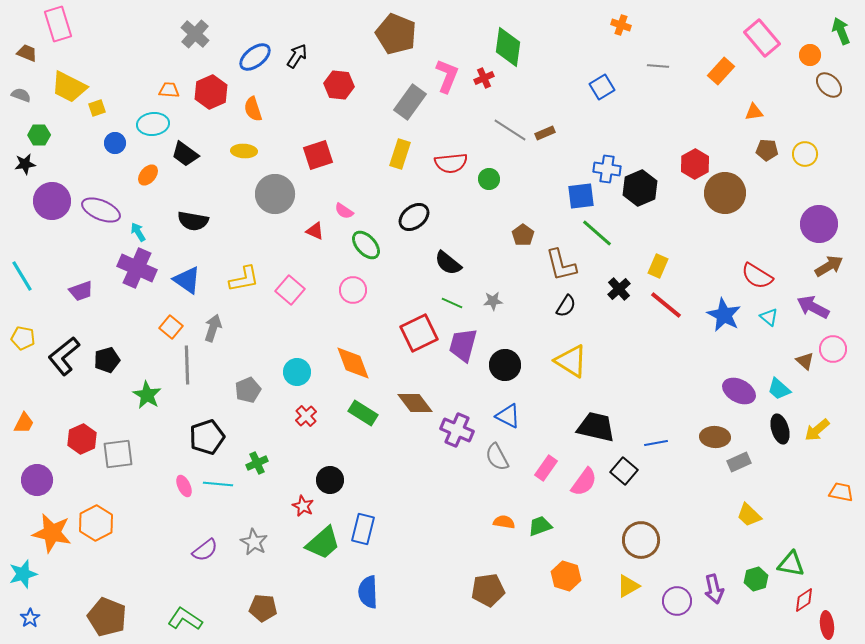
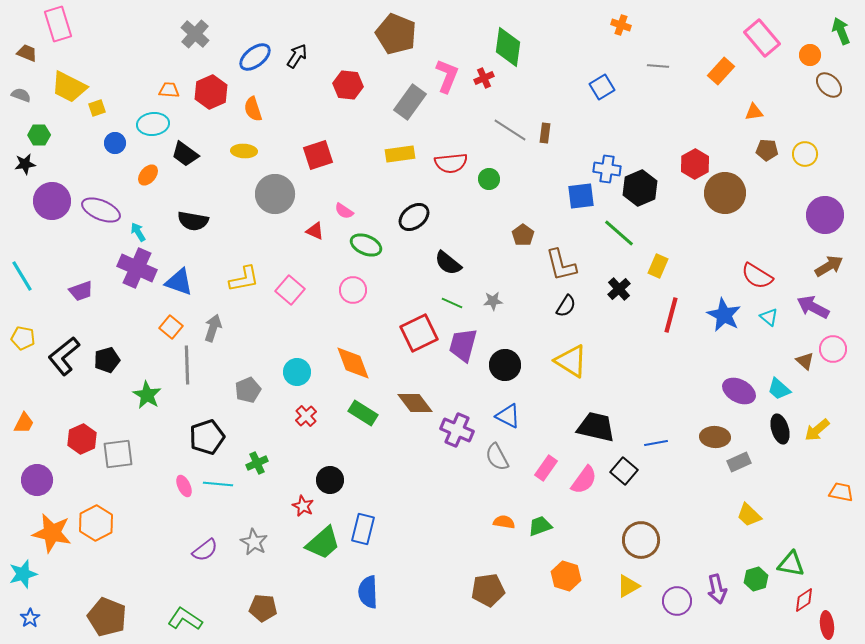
red hexagon at (339, 85): moved 9 px right
brown rectangle at (545, 133): rotated 60 degrees counterclockwise
yellow rectangle at (400, 154): rotated 64 degrees clockwise
purple circle at (819, 224): moved 6 px right, 9 px up
green line at (597, 233): moved 22 px right
green ellipse at (366, 245): rotated 24 degrees counterclockwise
blue triangle at (187, 280): moved 8 px left, 2 px down; rotated 16 degrees counterclockwise
red line at (666, 305): moved 5 px right, 10 px down; rotated 66 degrees clockwise
pink semicircle at (584, 482): moved 2 px up
purple arrow at (714, 589): moved 3 px right
